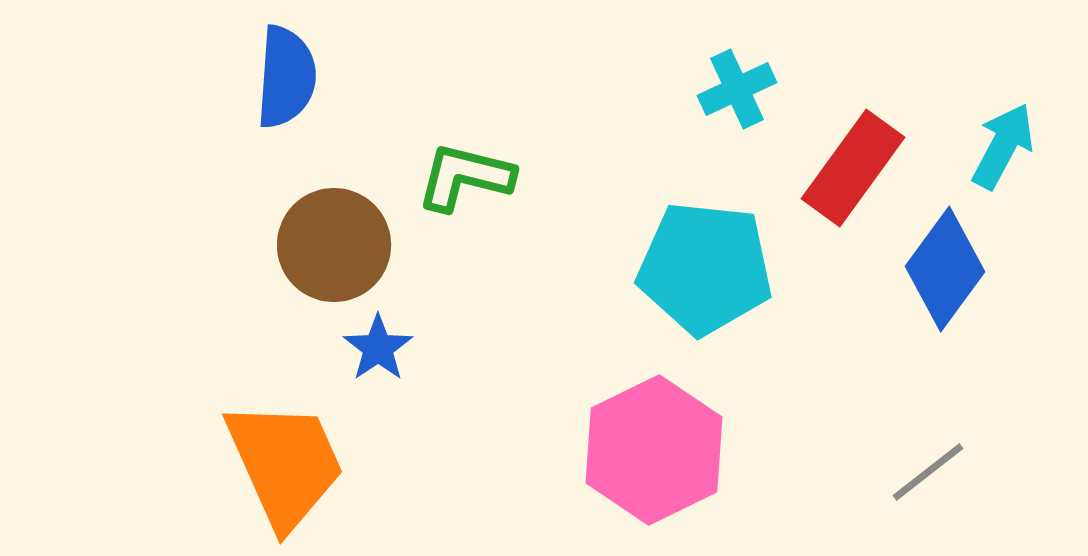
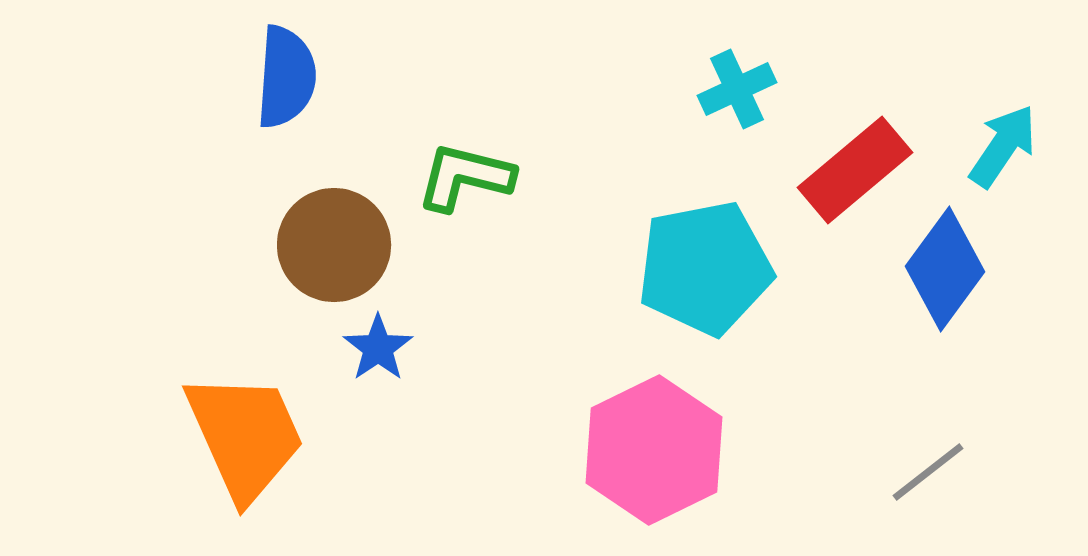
cyan arrow: rotated 6 degrees clockwise
red rectangle: moved 2 px right, 2 px down; rotated 14 degrees clockwise
cyan pentagon: rotated 17 degrees counterclockwise
orange trapezoid: moved 40 px left, 28 px up
